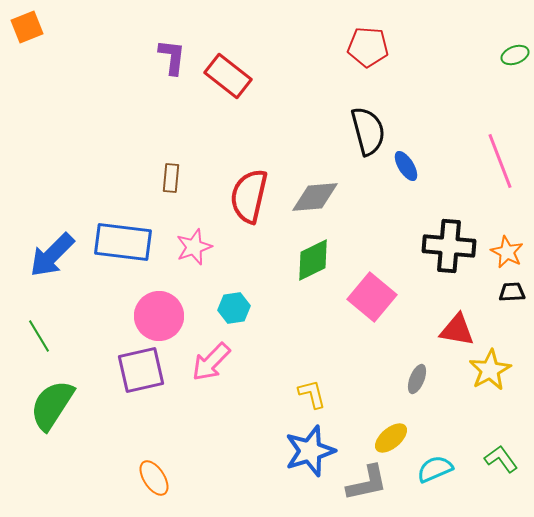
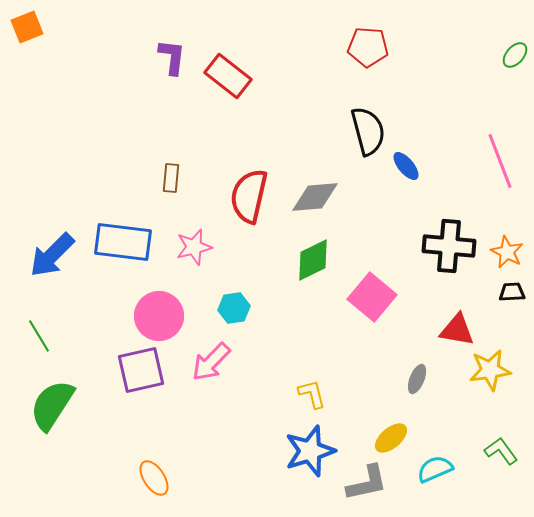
green ellipse: rotated 28 degrees counterclockwise
blue ellipse: rotated 8 degrees counterclockwise
pink star: rotated 6 degrees clockwise
yellow star: rotated 21 degrees clockwise
green L-shape: moved 8 px up
